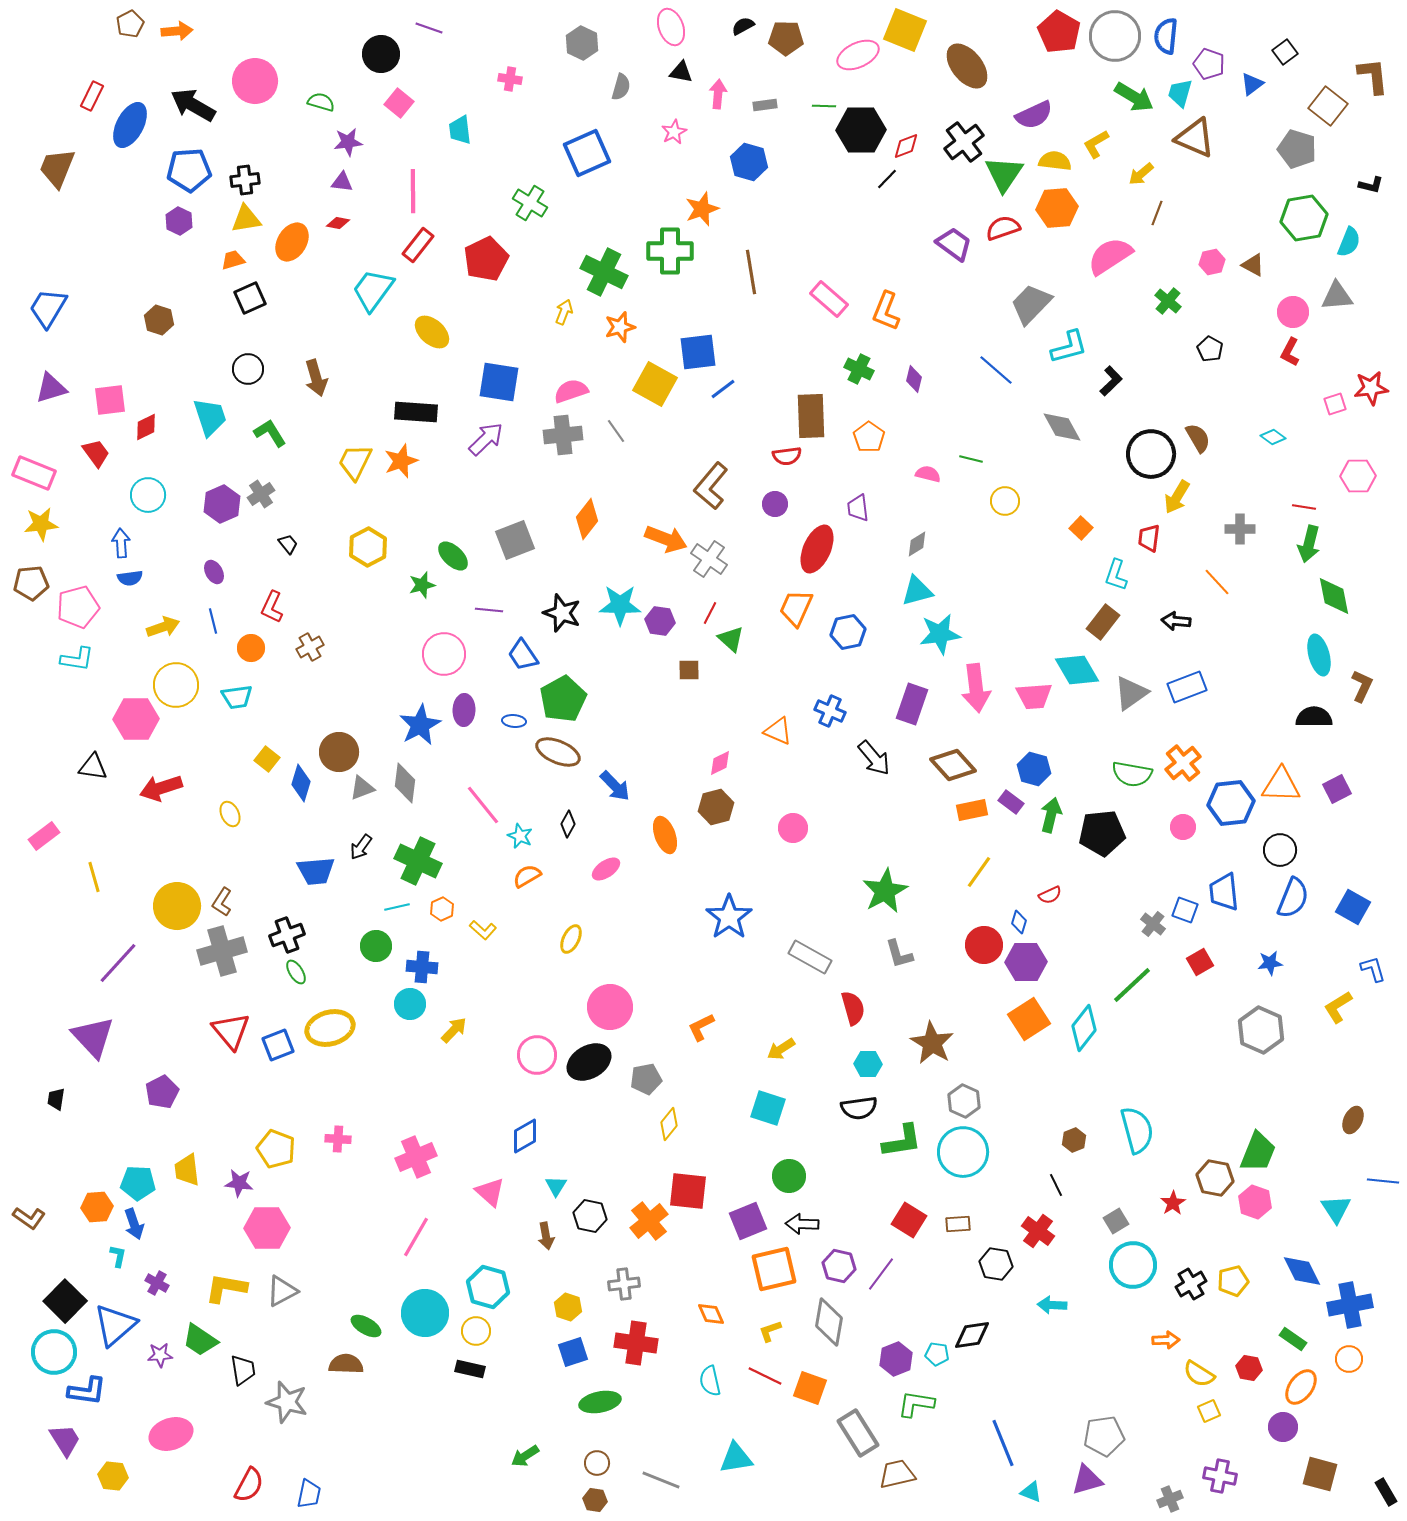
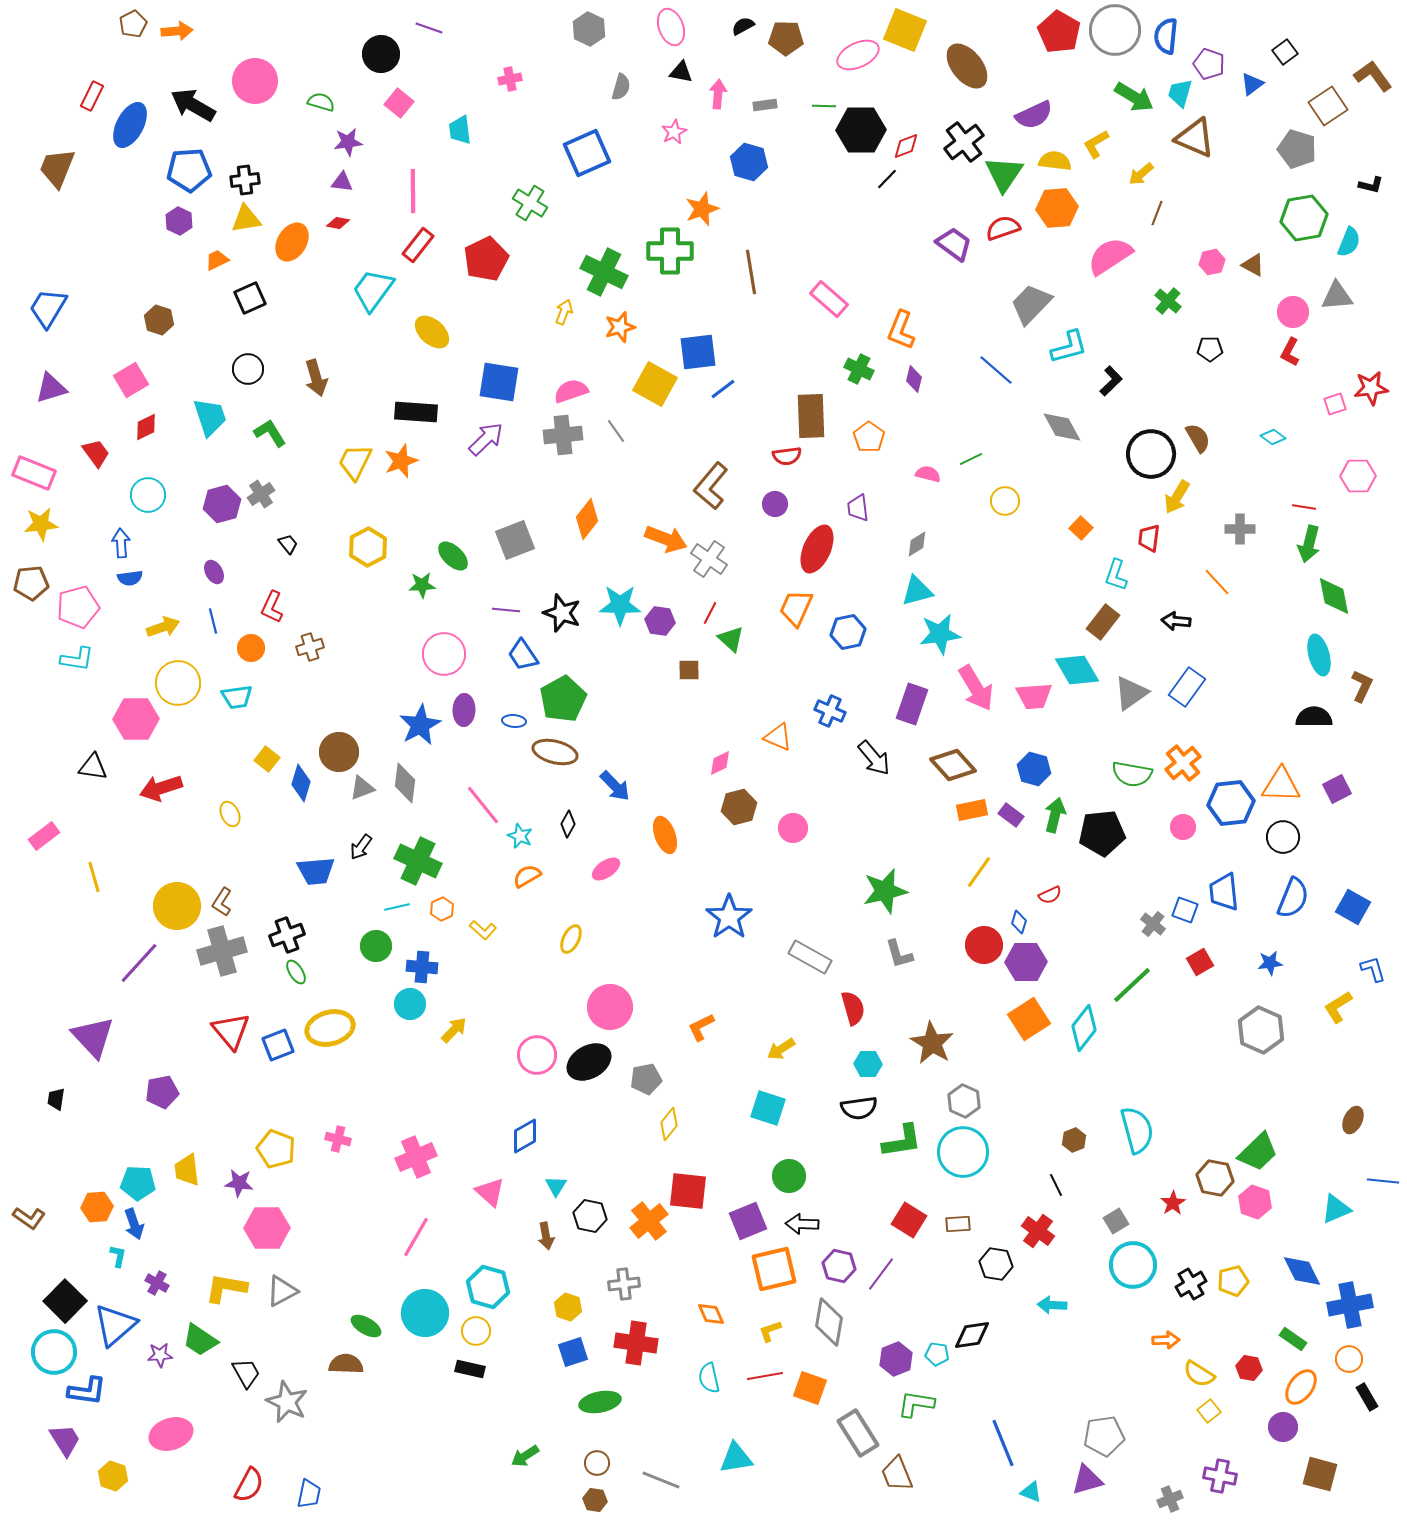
brown pentagon at (130, 24): moved 3 px right
gray circle at (1115, 36): moved 6 px up
gray hexagon at (582, 43): moved 7 px right, 14 px up
brown L-shape at (1373, 76): rotated 30 degrees counterclockwise
pink cross at (510, 79): rotated 20 degrees counterclockwise
brown square at (1328, 106): rotated 18 degrees clockwise
orange trapezoid at (233, 260): moved 16 px left; rotated 10 degrees counterclockwise
orange L-shape at (886, 311): moved 15 px right, 19 px down
black pentagon at (1210, 349): rotated 30 degrees counterclockwise
pink square at (110, 400): moved 21 px right, 20 px up; rotated 24 degrees counterclockwise
green line at (971, 459): rotated 40 degrees counterclockwise
purple hexagon at (222, 504): rotated 9 degrees clockwise
green star at (422, 585): rotated 12 degrees clockwise
purple line at (489, 610): moved 17 px right
brown cross at (310, 647): rotated 12 degrees clockwise
yellow circle at (176, 685): moved 2 px right, 2 px up
blue rectangle at (1187, 687): rotated 33 degrees counterclockwise
pink arrow at (976, 688): rotated 24 degrees counterclockwise
orange triangle at (778, 731): moved 6 px down
brown ellipse at (558, 752): moved 3 px left; rotated 9 degrees counterclockwise
purple rectangle at (1011, 802): moved 13 px down
brown hexagon at (716, 807): moved 23 px right
green arrow at (1051, 815): moved 4 px right
black circle at (1280, 850): moved 3 px right, 13 px up
green star at (885, 891): rotated 15 degrees clockwise
purple line at (118, 963): moved 21 px right
purple pentagon at (162, 1092): rotated 16 degrees clockwise
pink cross at (338, 1139): rotated 10 degrees clockwise
green trapezoid at (1258, 1152): rotated 24 degrees clockwise
cyan triangle at (1336, 1209): rotated 40 degrees clockwise
black trapezoid at (243, 1370): moved 3 px right, 3 px down; rotated 20 degrees counterclockwise
red line at (765, 1376): rotated 36 degrees counterclockwise
cyan semicircle at (710, 1381): moved 1 px left, 3 px up
gray star at (287, 1402): rotated 9 degrees clockwise
yellow square at (1209, 1411): rotated 15 degrees counterclockwise
brown trapezoid at (897, 1474): rotated 99 degrees counterclockwise
yellow hexagon at (113, 1476): rotated 12 degrees clockwise
black rectangle at (1386, 1492): moved 19 px left, 95 px up
